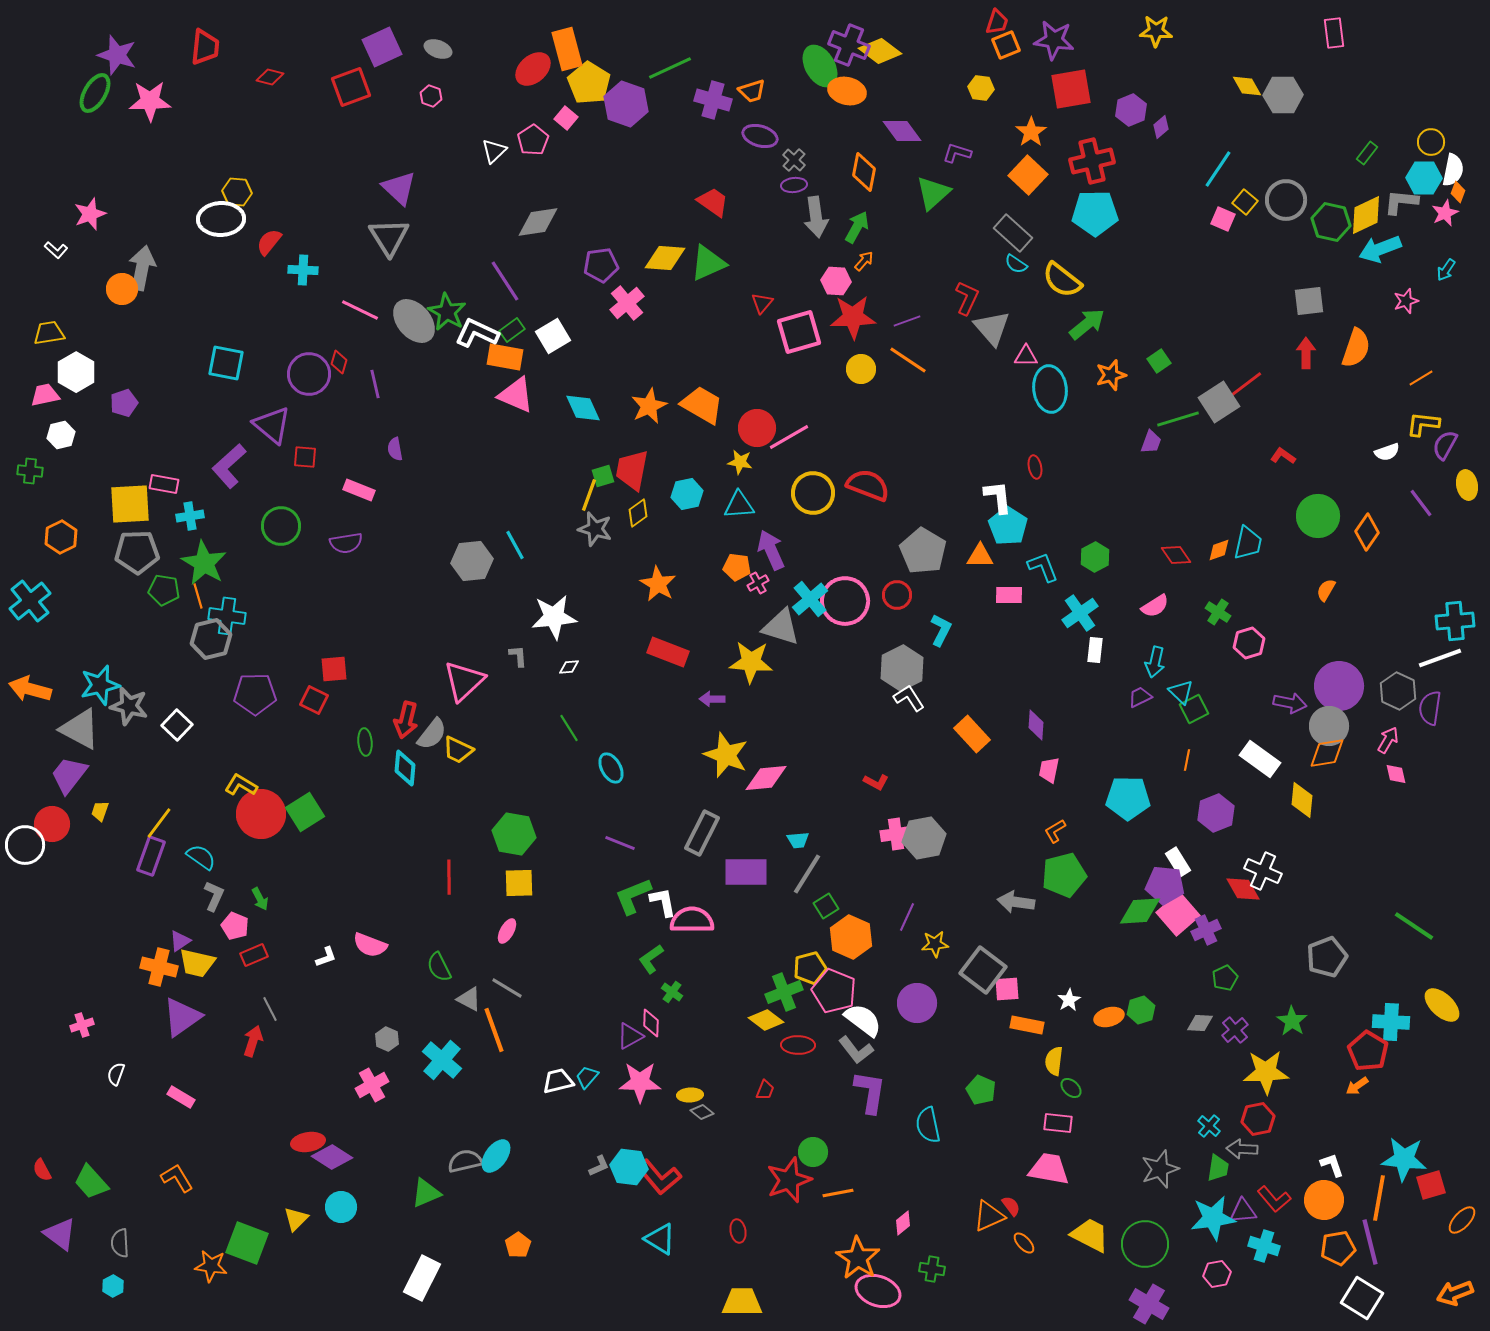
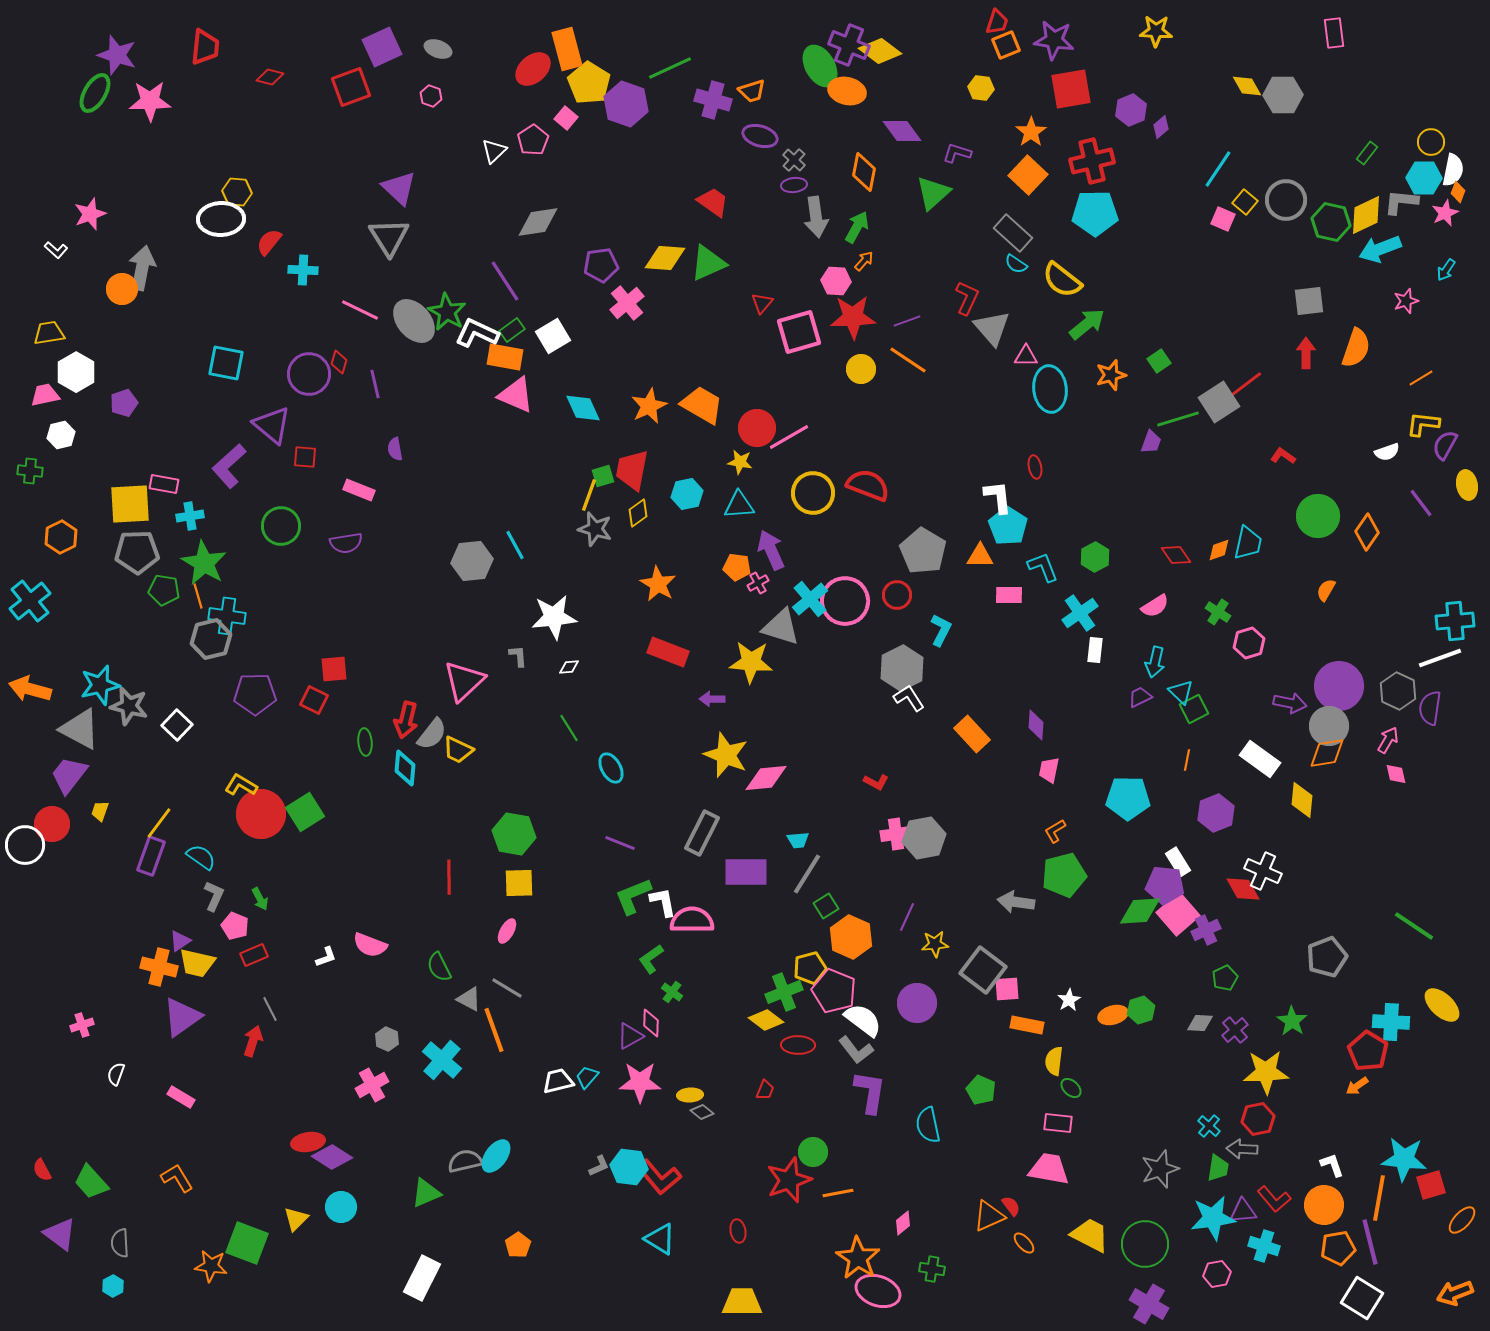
orange ellipse at (1109, 1017): moved 4 px right, 2 px up
orange circle at (1324, 1200): moved 5 px down
